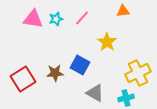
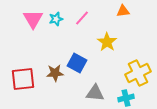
pink triangle: rotated 50 degrees clockwise
blue square: moved 3 px left, 2 px up
red square: rotated 25 degrees clockwise
gray triangle: rotated 24 degrees counterclockwise
